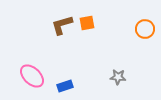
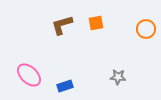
orange square: moved 9 px right
orange circle: moved 1 px right
pink ellipse: moved 3 px left, 1 px up
